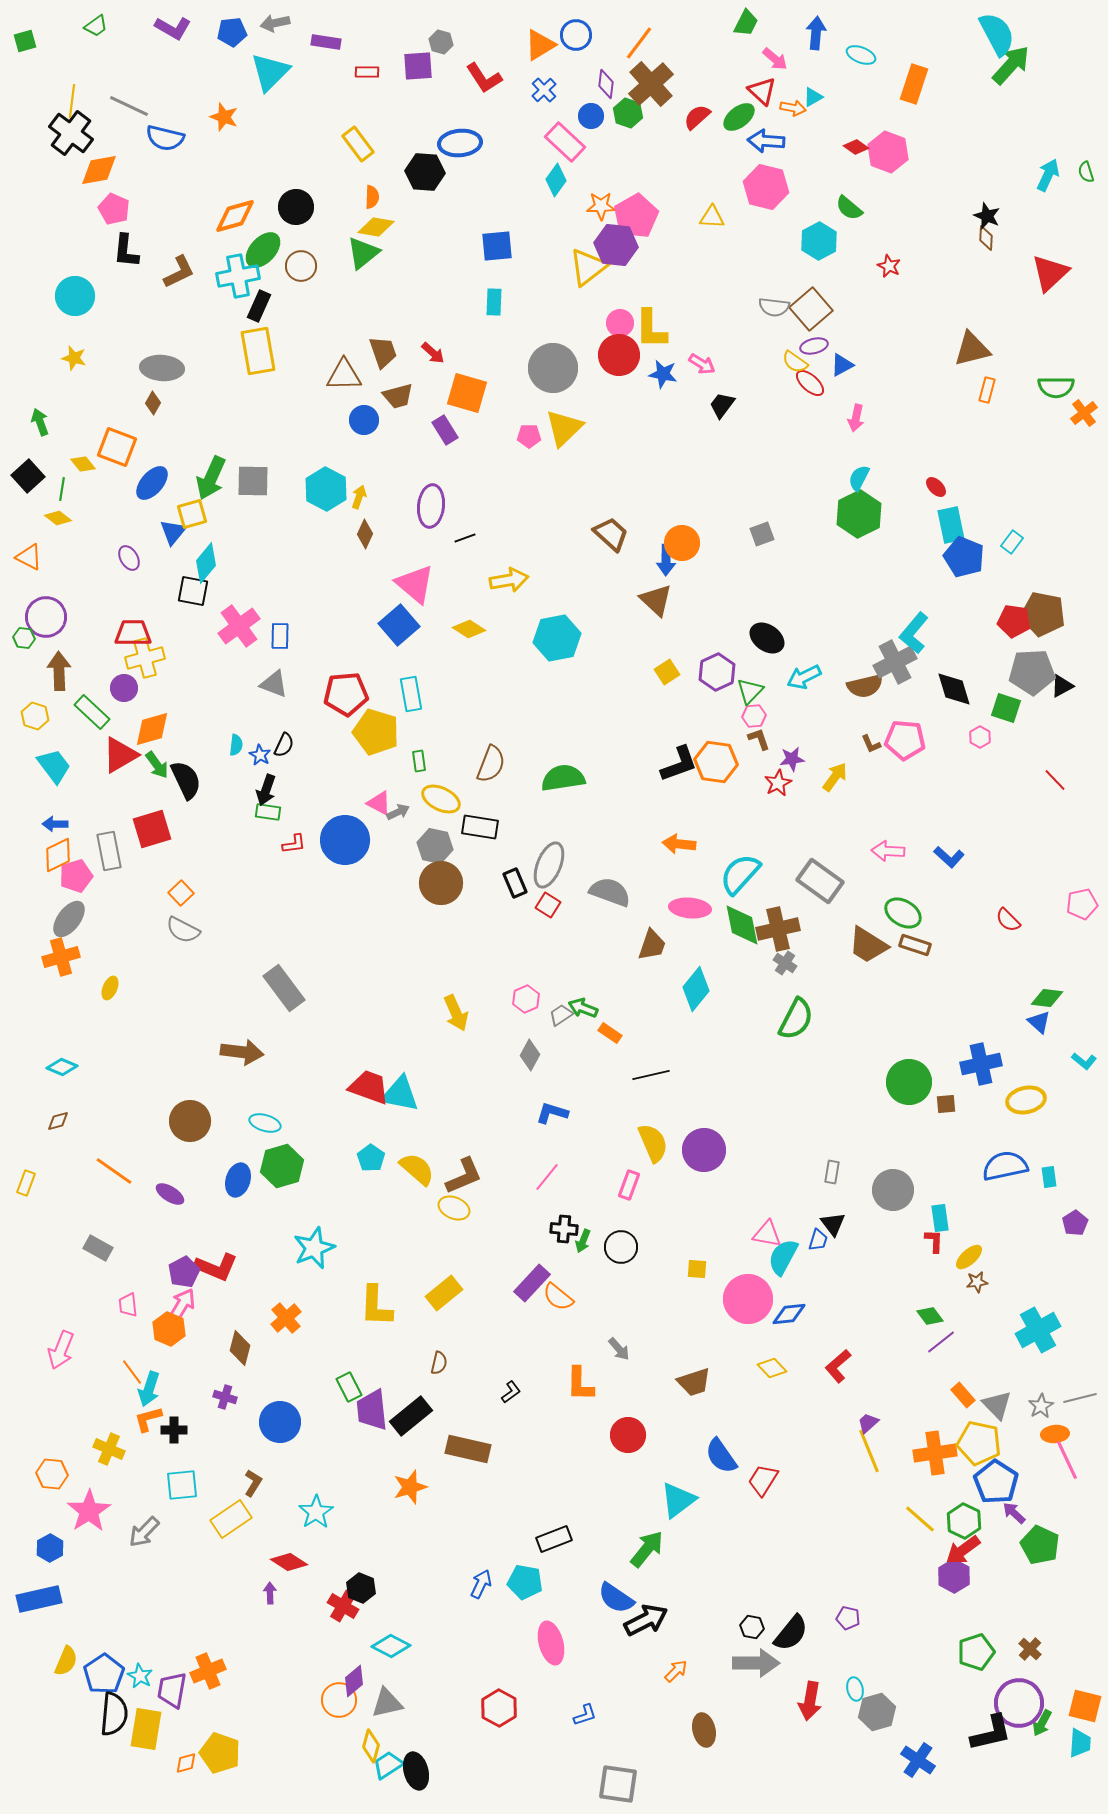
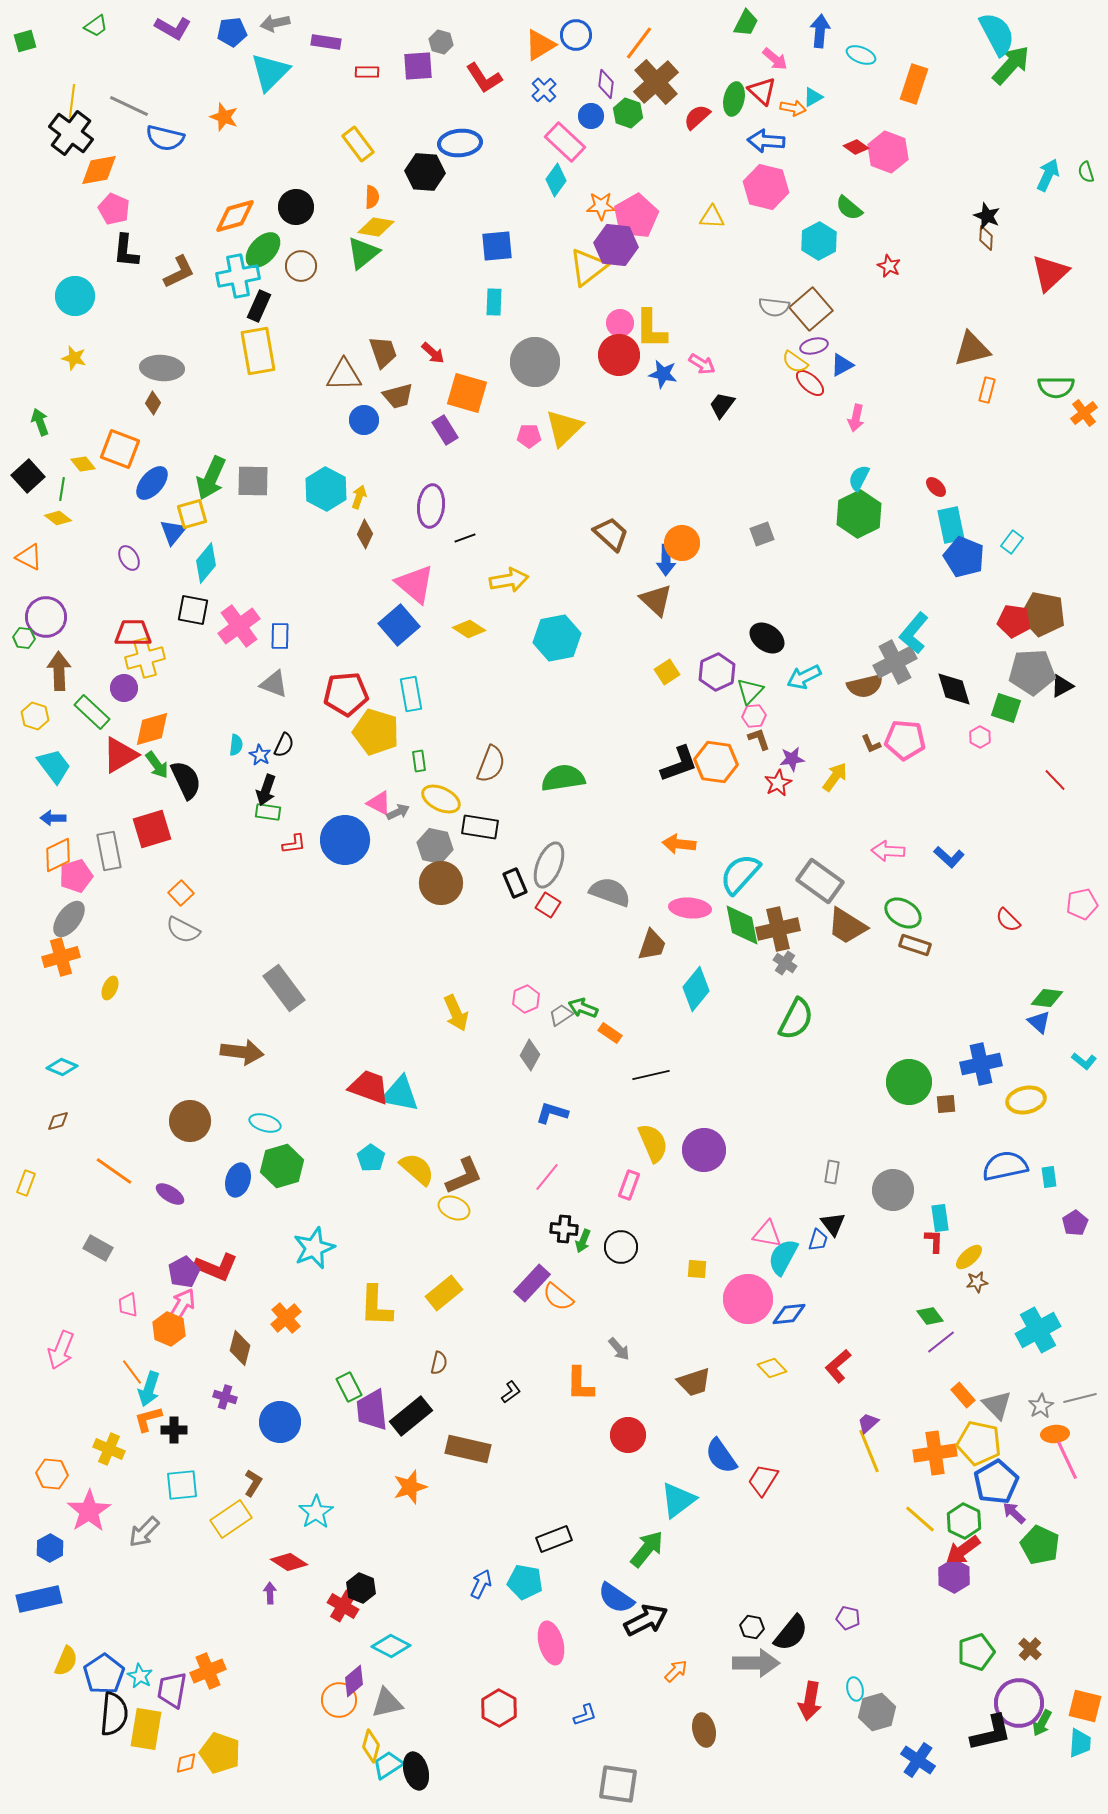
blue arrow at (816, 33): moved 4 px right, 2 px up
brown cross at (651, 84): moved 5 px right, 2 px up
green ellipse at (739, 117): moved 5 px left, 18 px up; rotated 40 degrees counterclockwise
gray circle at (553, 368): moved 18 px left, 6 px up
orange square at (117, 447): moved 3 px right, 2 px down
black square at (193, 591): moved 19 px down
blue arrow at (55, 824): moved 2 px left, 6 px up
brown trapezoid at (868, 945): moved 21 px left, 19 px up
blue pentagon at (996, 1482): rotated 9 degrees clockwise
